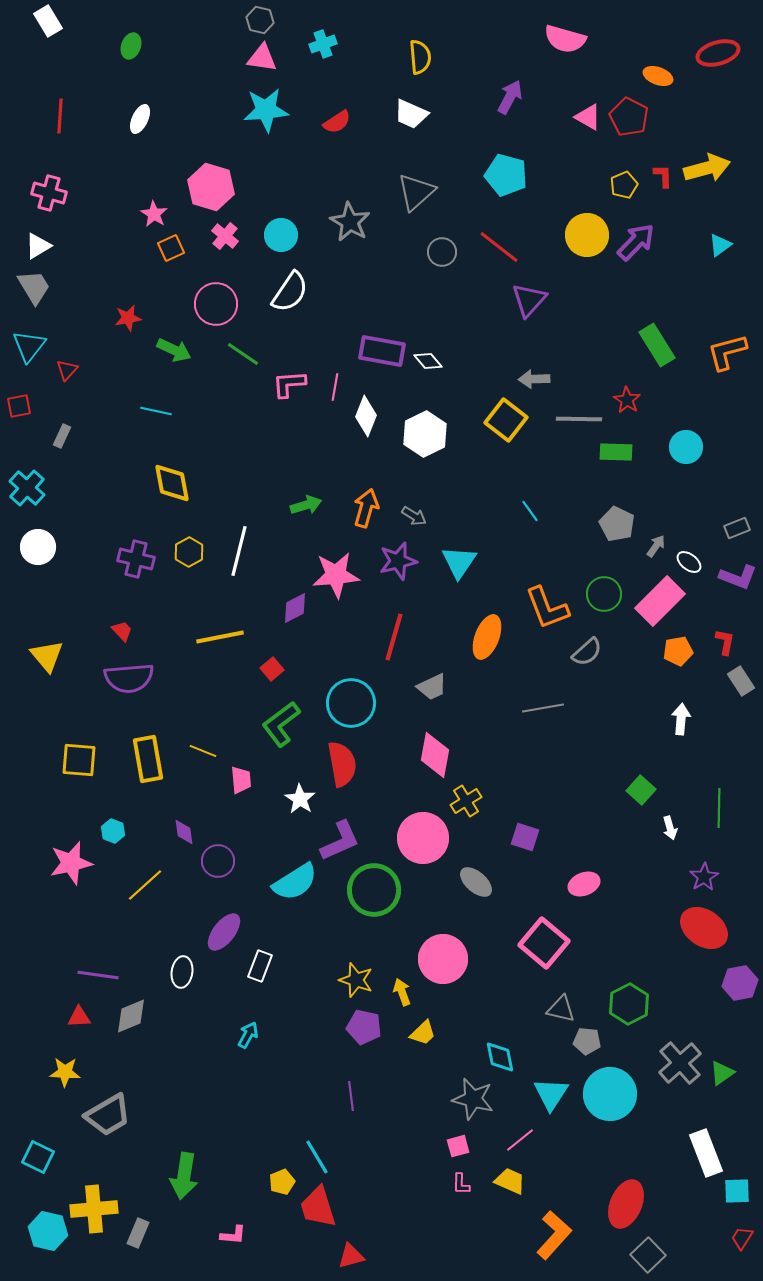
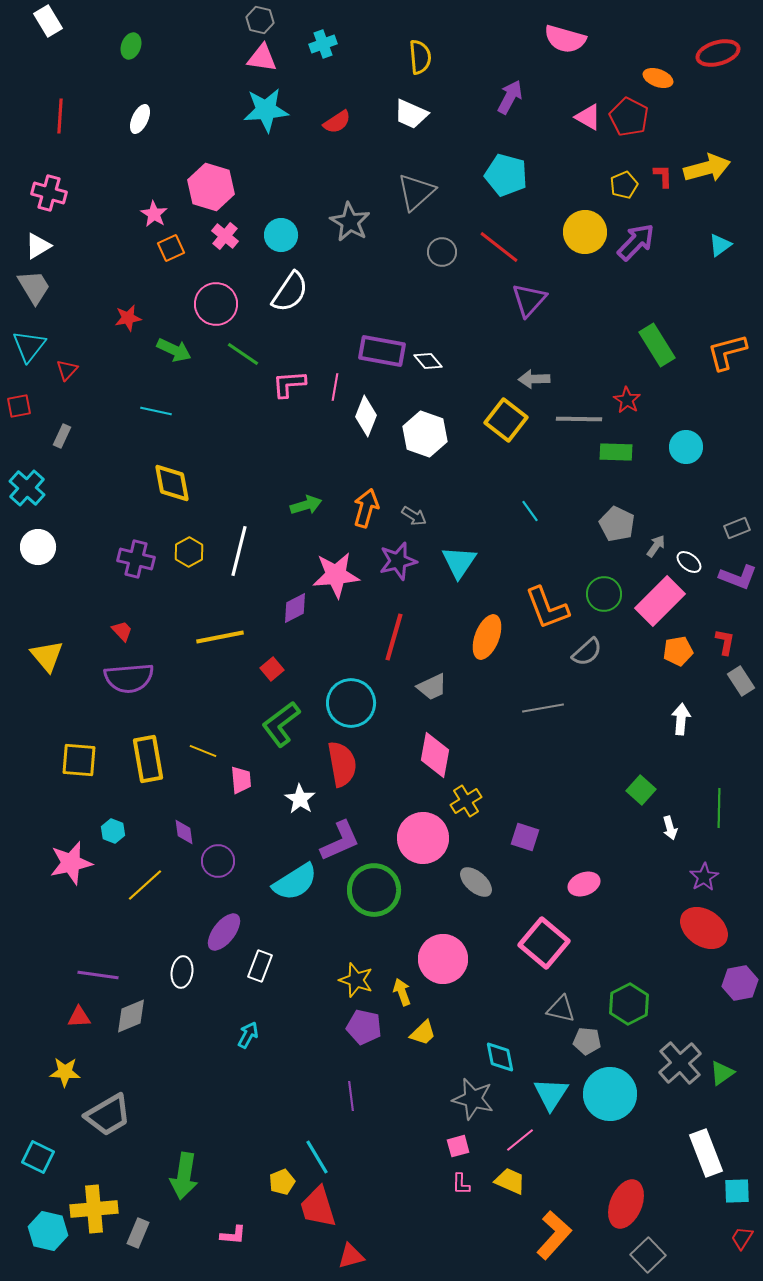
orange ellipse at (658, 76): moved 2 px down
yellow circle at (587, 235): moved 2 px left, 3 px up
white hexagon at (425, 434): rotated 15 degrees counterclockwise
